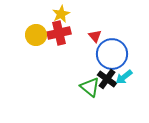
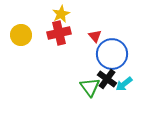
yellow circle: moved 15 px left
cyan arrow: moved 7 px down
green triangle: rotated 15 degrees clockwise
